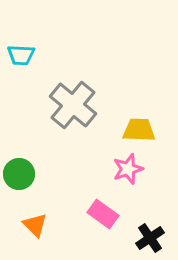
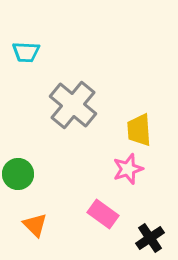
cyan trapezoid: moved 5 px right, 3 px up
yellow trapezoid: rotated 96 degrees counterclockwise
green circle: moved 1 px left
